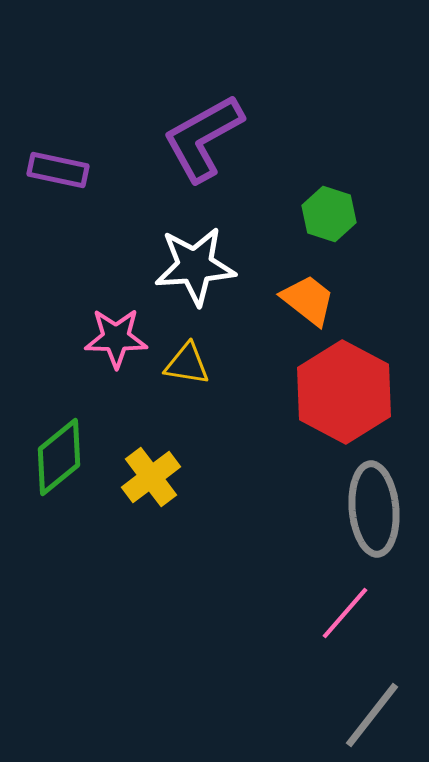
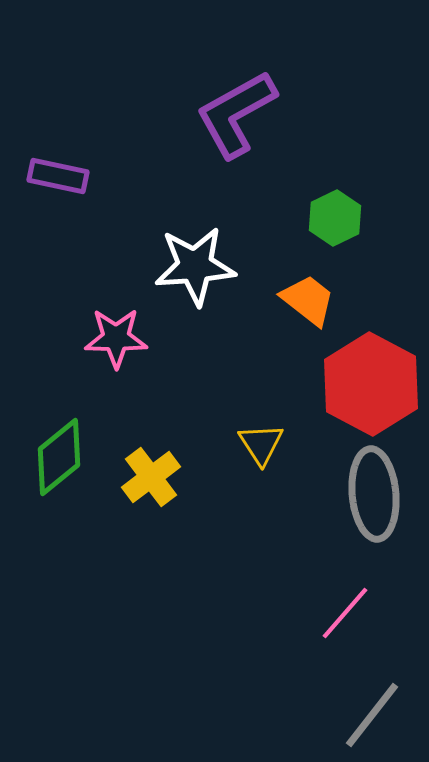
purple L-shape: moved 33 px right, 24 px up
purple rectangle: moved 6 px down
green hexagon: moved 6 px right, 4 px down; rotated 16 degrees clockwise
yellow triangle: moved 74 px right, 80 px down; rotated 48 degrees clockwise
red hexagon: moved 27 px right, 8 px up
gray ellipse: moved 15 px up
